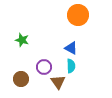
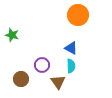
green star: moved 10 px left, 5 px up
purple circle: moved 2 px left, 2 px up
